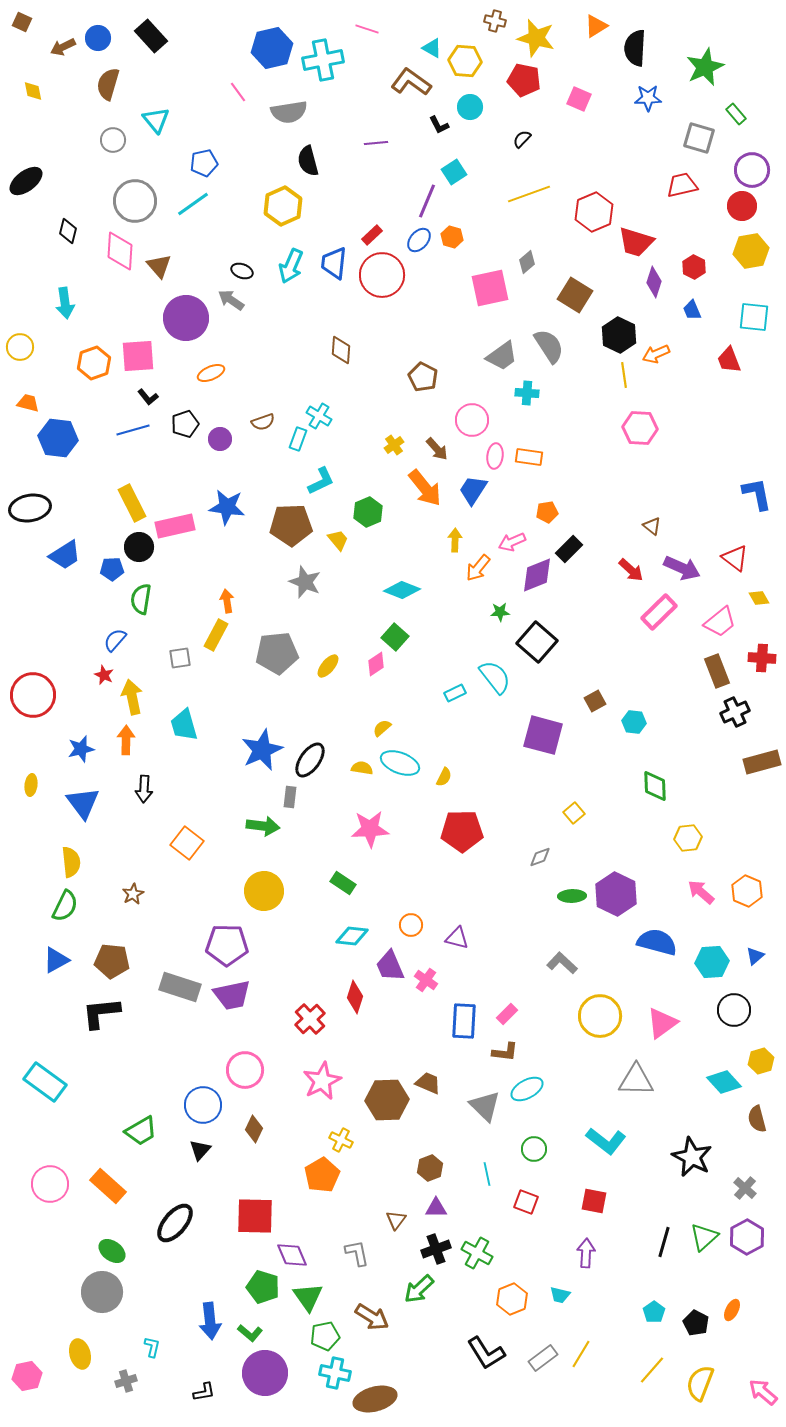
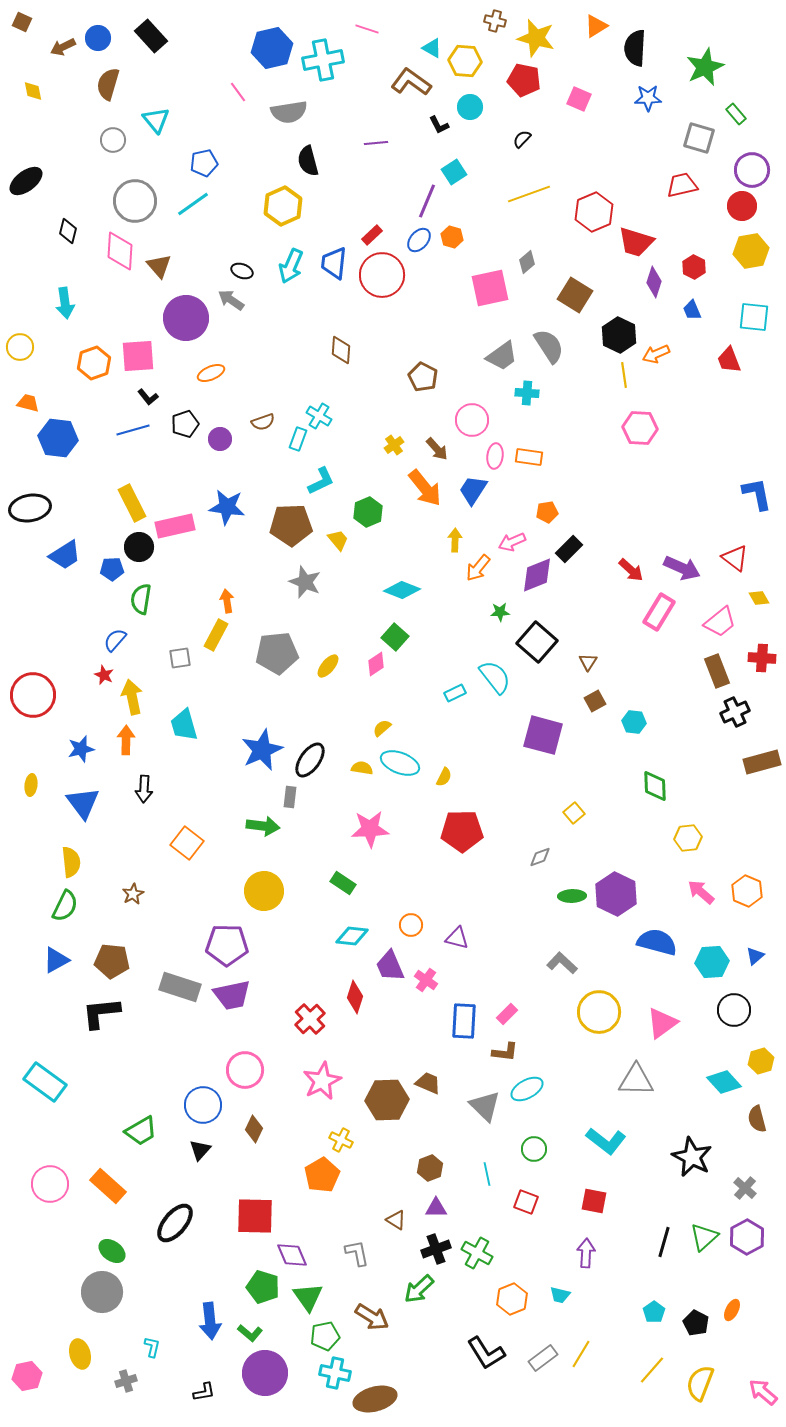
brown triangle at (652, 526): moved 64 px left, 136 px down; rotated 24 degrees clockwise
pink rectangle at (659, 612): rotated 15 degrees counterclockwise
yellow circle at (600, 1016): moved 1 px left, 4 px up
brown triangle at (396, 1220): rotated 35 degrees counterclockwise
